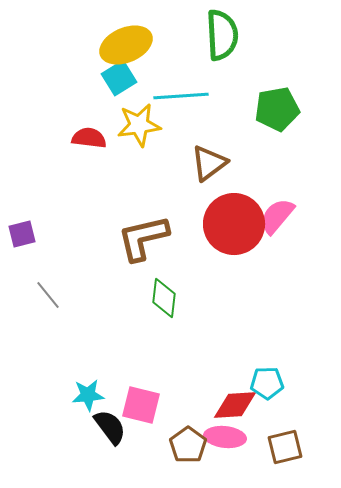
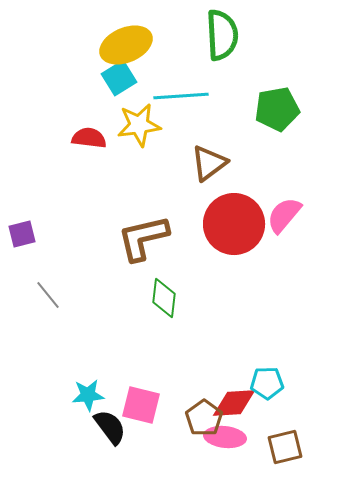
pink semicircle: moved 7 px right, 1 px up
red diamond: moved 1 px left, 2 px up
brown pentagon: moved 16 px right, 27 px up
